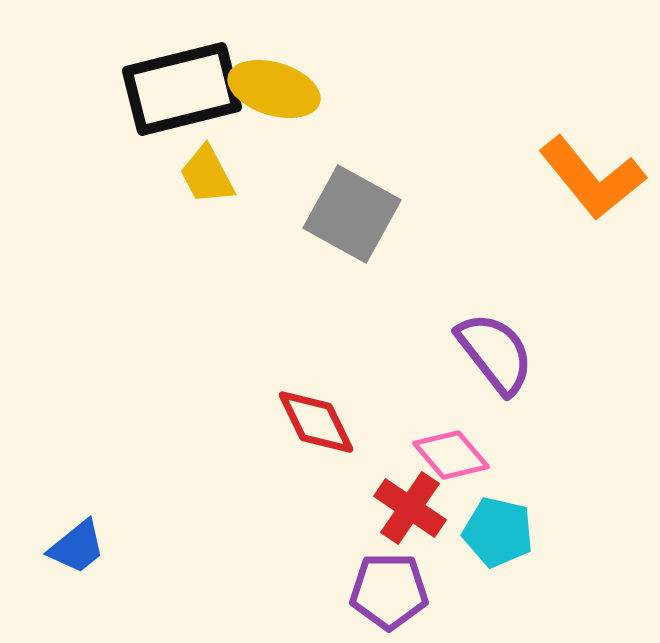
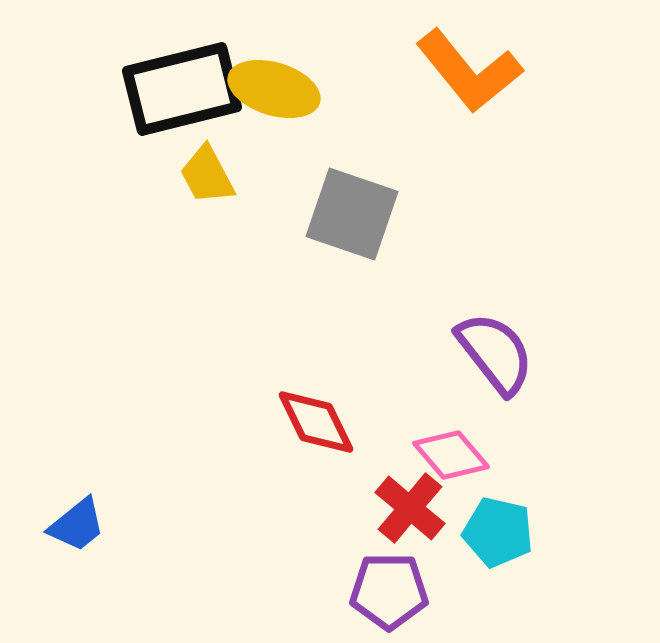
orange L-shape: moved 123 px left, 107 px up
gray square: rotated 10 degrees counterclockwise
red cross: rotated 6 degrees clockwise
blue trapezoid: moved 22 px up
